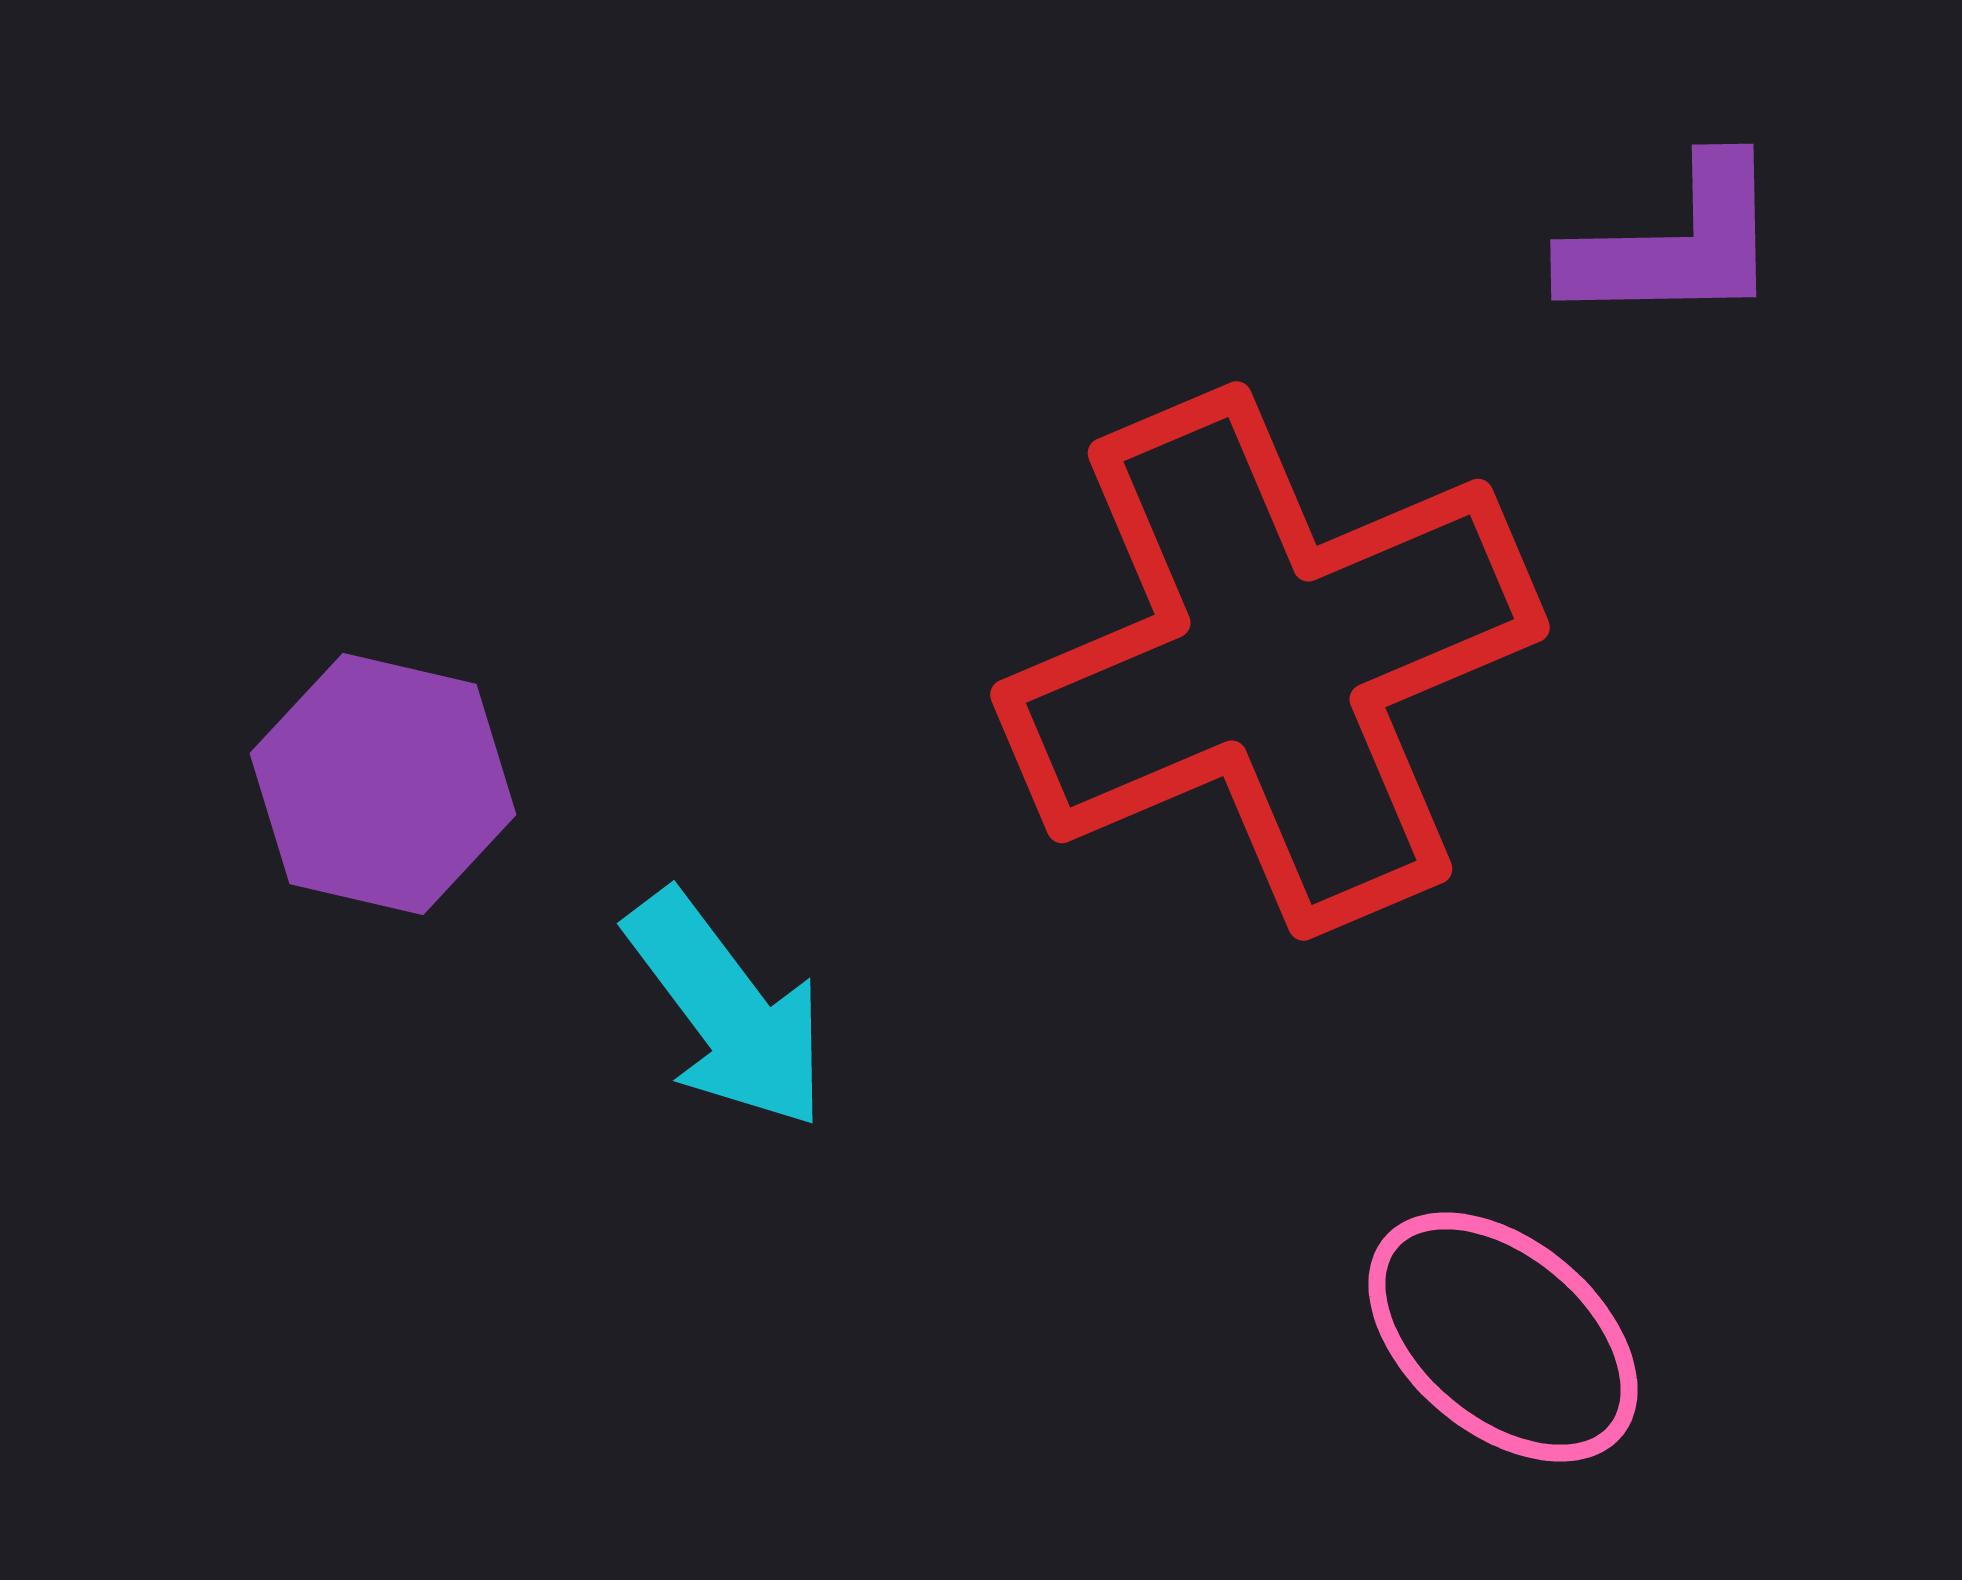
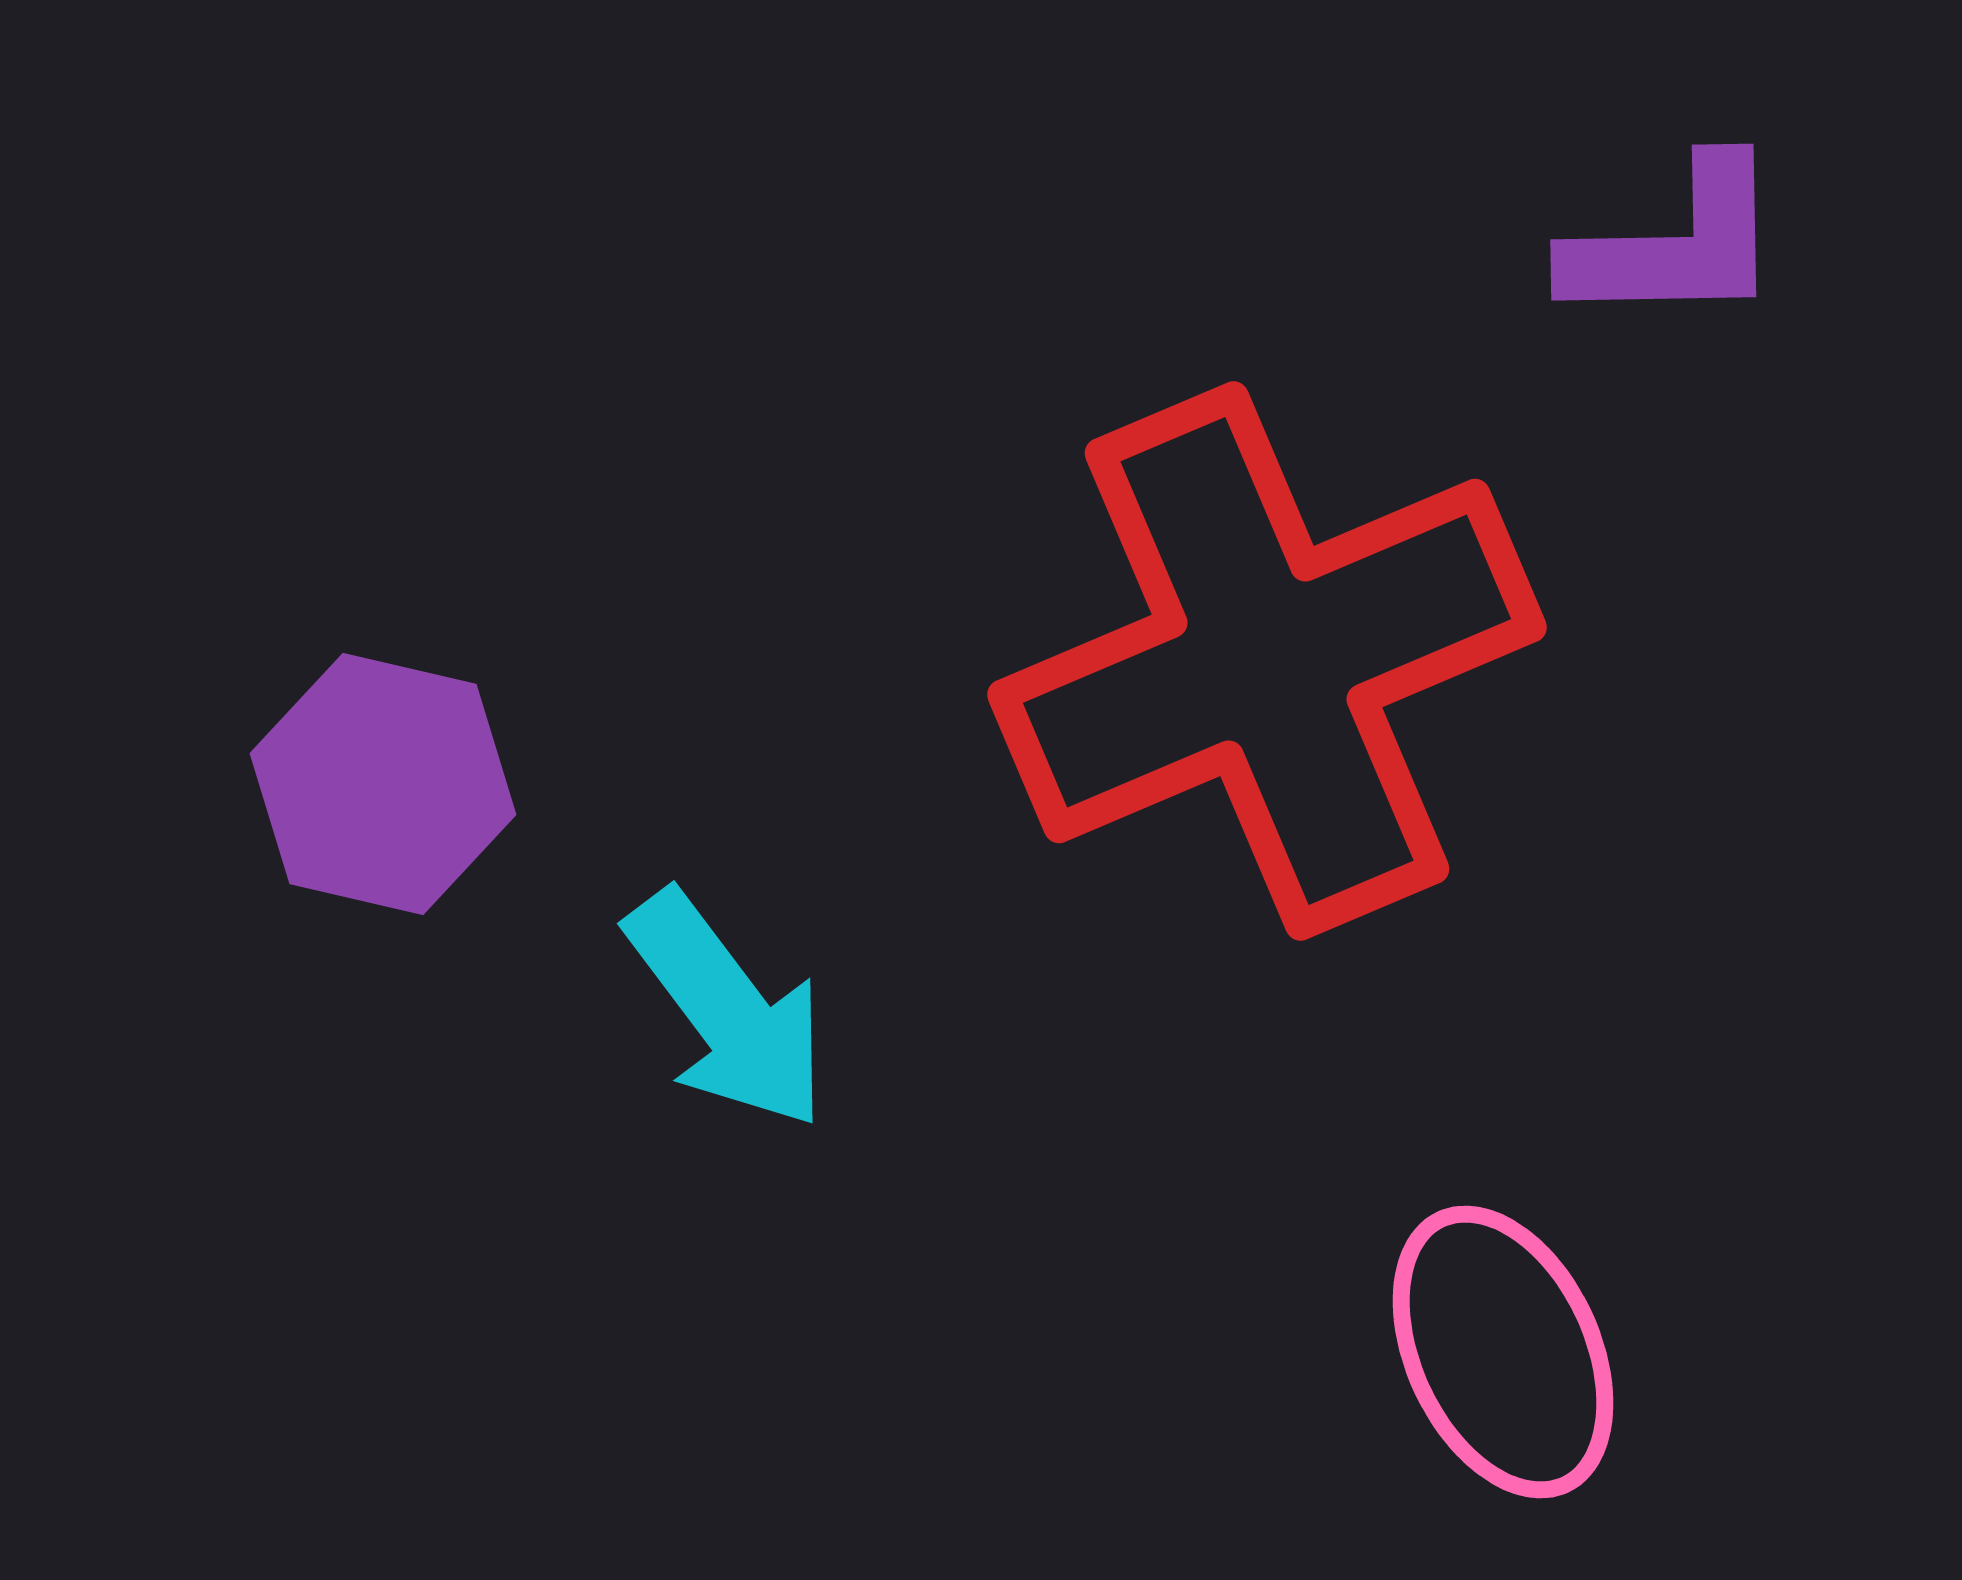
red cross: moved 3 px left
pink ellipse: moved 15 px down; rotated 25 degrees clockwise
